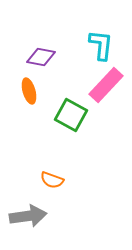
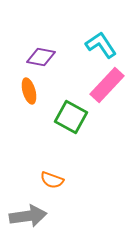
cyan L-shape: rotated 40 degrees counterclockwise
pink rectangle: moved 1 px right
green square: moved 2 px down
